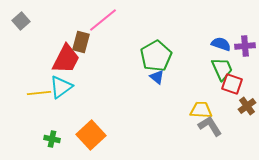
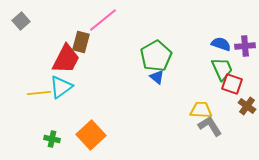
brown cross: rotated 18 degrees counterclockwise
